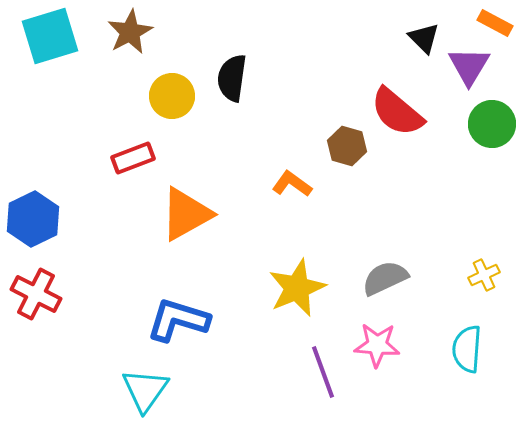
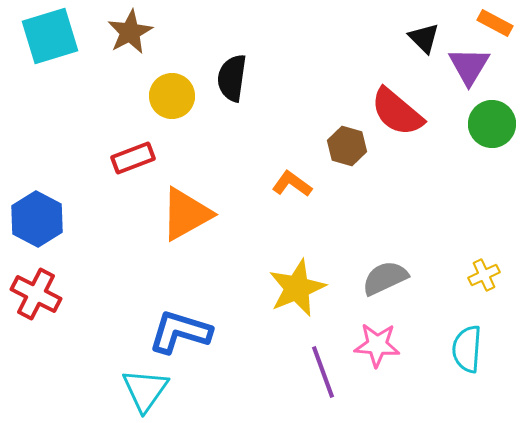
blue hexagon: moved 4 px right; rotated 6 degrees counterclockwise
blue L-shape: moved 2 px right, 12 px down
